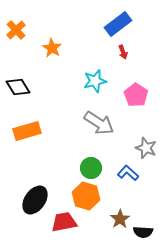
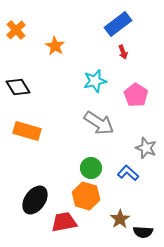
orange star: moved 3 px right, 2 px up
orange rectangle: rotated 32 degrees clockwise
